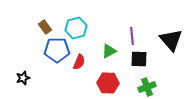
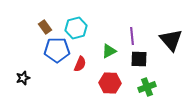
red semicircle: moved 1 px right, 2 px down
red hexagon: moved 2 px right
